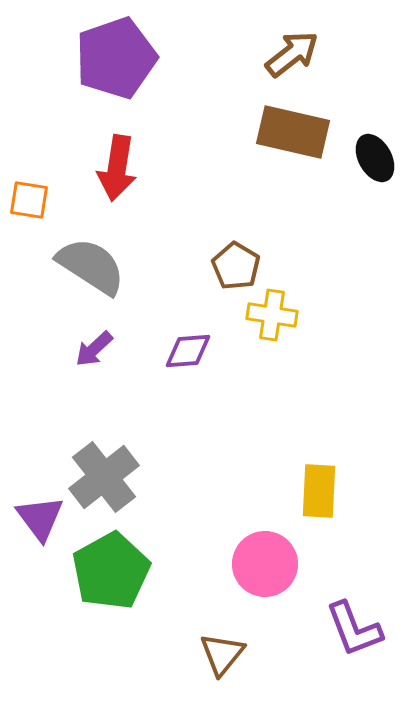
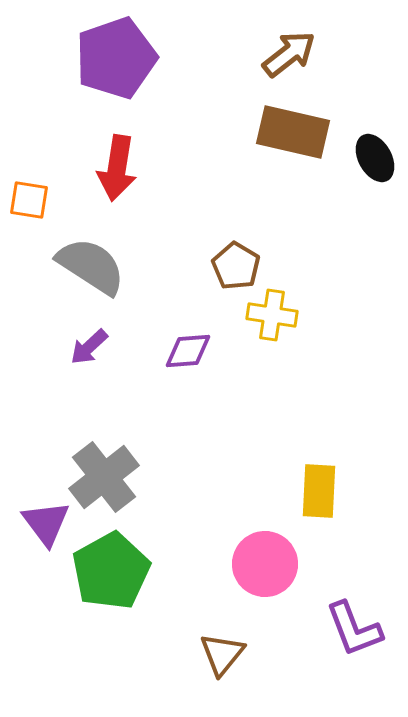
brown arrow: moved 3 px left
purple arrow: moved 5 px left, 2 px up
purple triangle: moved 6 px right, 5 px down
